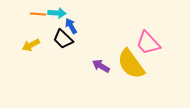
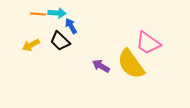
black trapezoid: moved 3 px left, 2 px down
pink trapezoid: rotated 12 degrees counterclockwise
